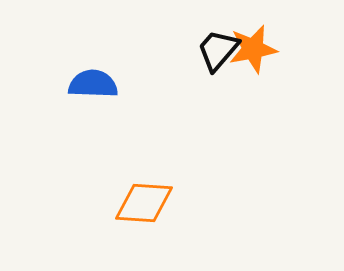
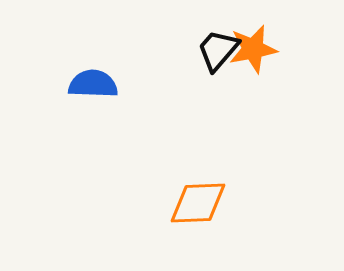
orange diamond: moved 54 px right; rotated 6 degrees counterclockwise
